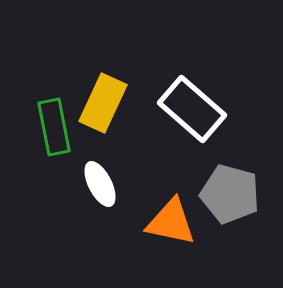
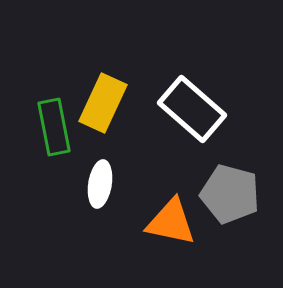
white ellipse: rotated 36 degrees clockwise
